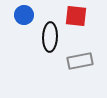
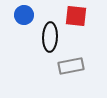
gray rectangle: moved 9 px left, 5 px down
